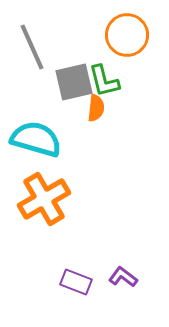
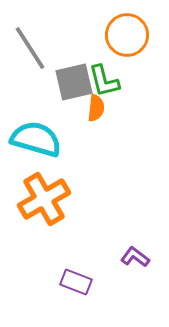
gray line: moved 2 px left, 1 px down; rotated 9 degrees counterclockwise
purple L-shape: moved 12 px right, 20 px up
